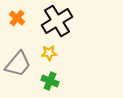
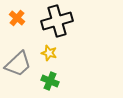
black cross: rotated 16 degrees clockwise
yellow star: rotated 21 degrees clockwise
gray trapezoid: rotated 8 degrees clockwise
